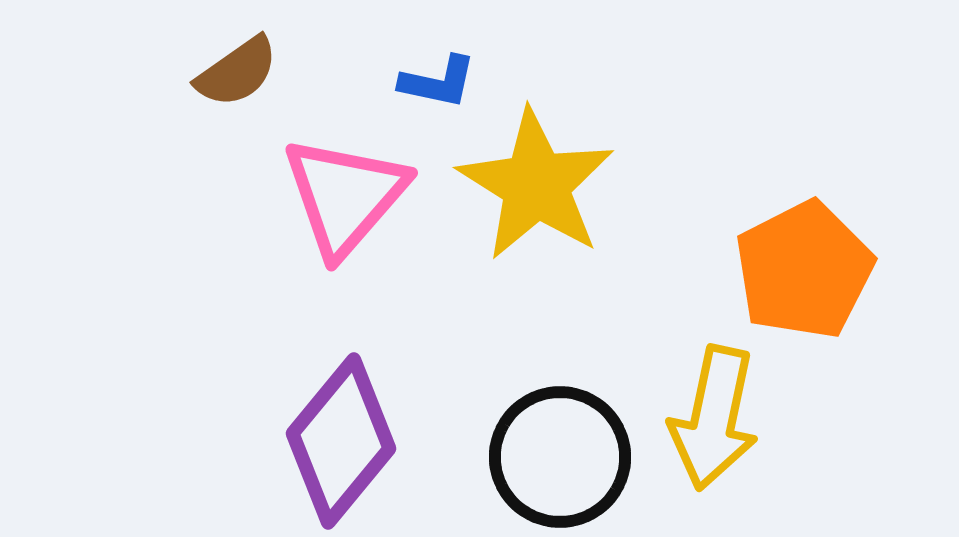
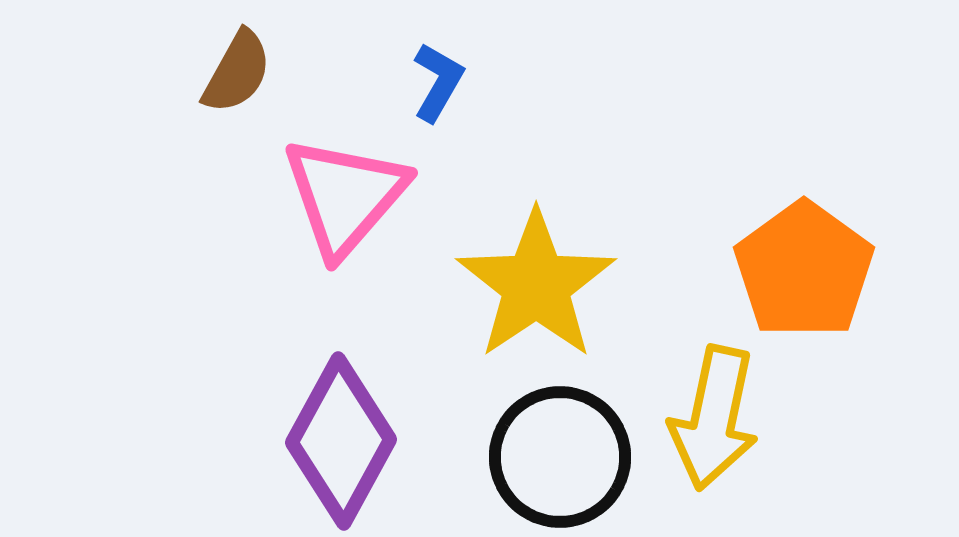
brown semicircle: rotated 26 degrees counterclockwise
blue L-shape: rotated 72 degrees counterclockwise
yellow star: moved 100 px down; rotated 6 degrees clockwise
orange pentagon: rotated 9 degrees counterclockwise
purple diamond: rotated 11 degrees counterclockwise
